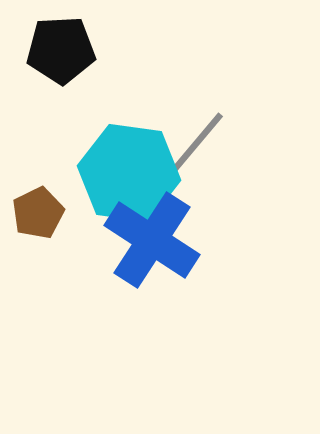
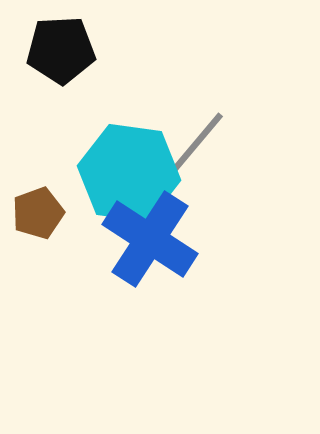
brown pentagon: rotated 6 degrees clockwise
blue cross: moved 2 px left, 1 px up
